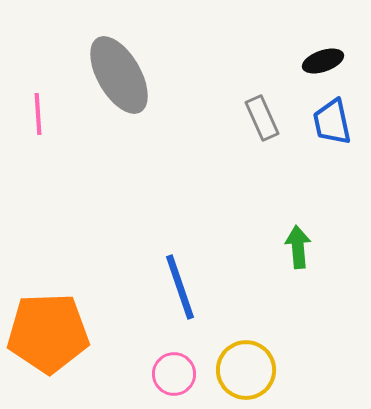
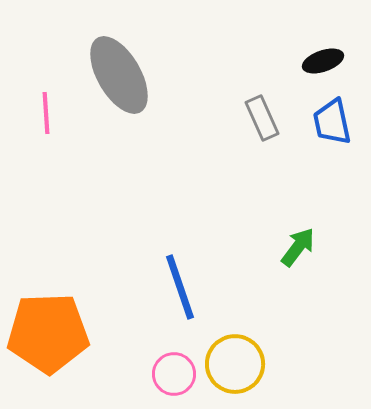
pink line: moved 8 px right, 1 px up
green arrow: rotated 42 degrees clockwise
yellow circle: moved 11 px left, 6 px up
